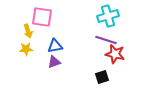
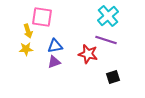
cyan cross: rotated 25 degrees counterclockwise
red star: moved 27 px left
black square: moved 11 px right
